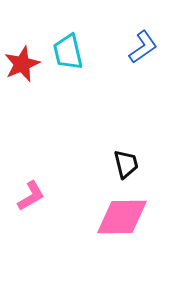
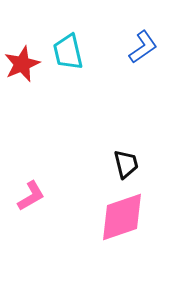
pink diamond: rotated 18 degrees counterclockwise
